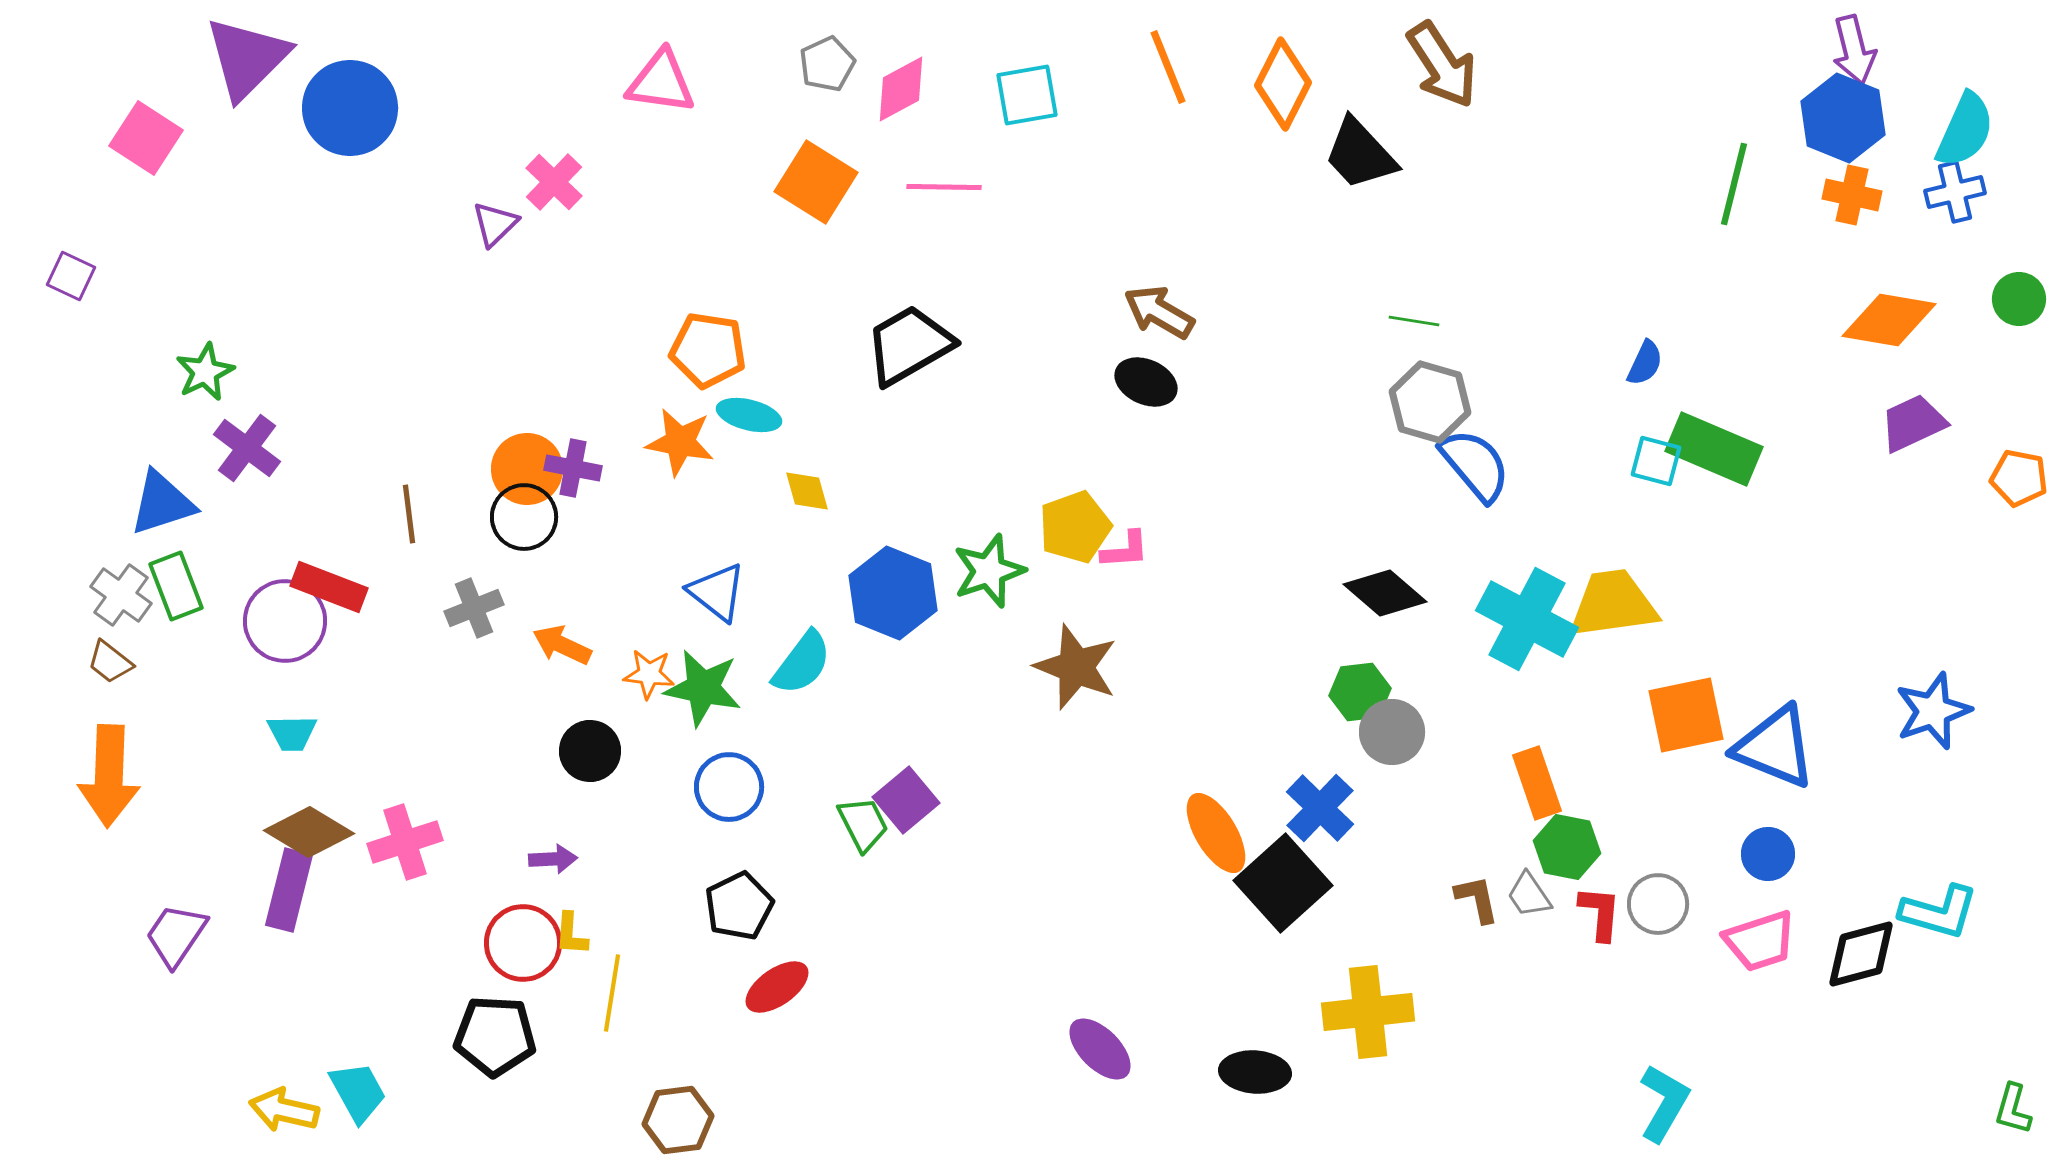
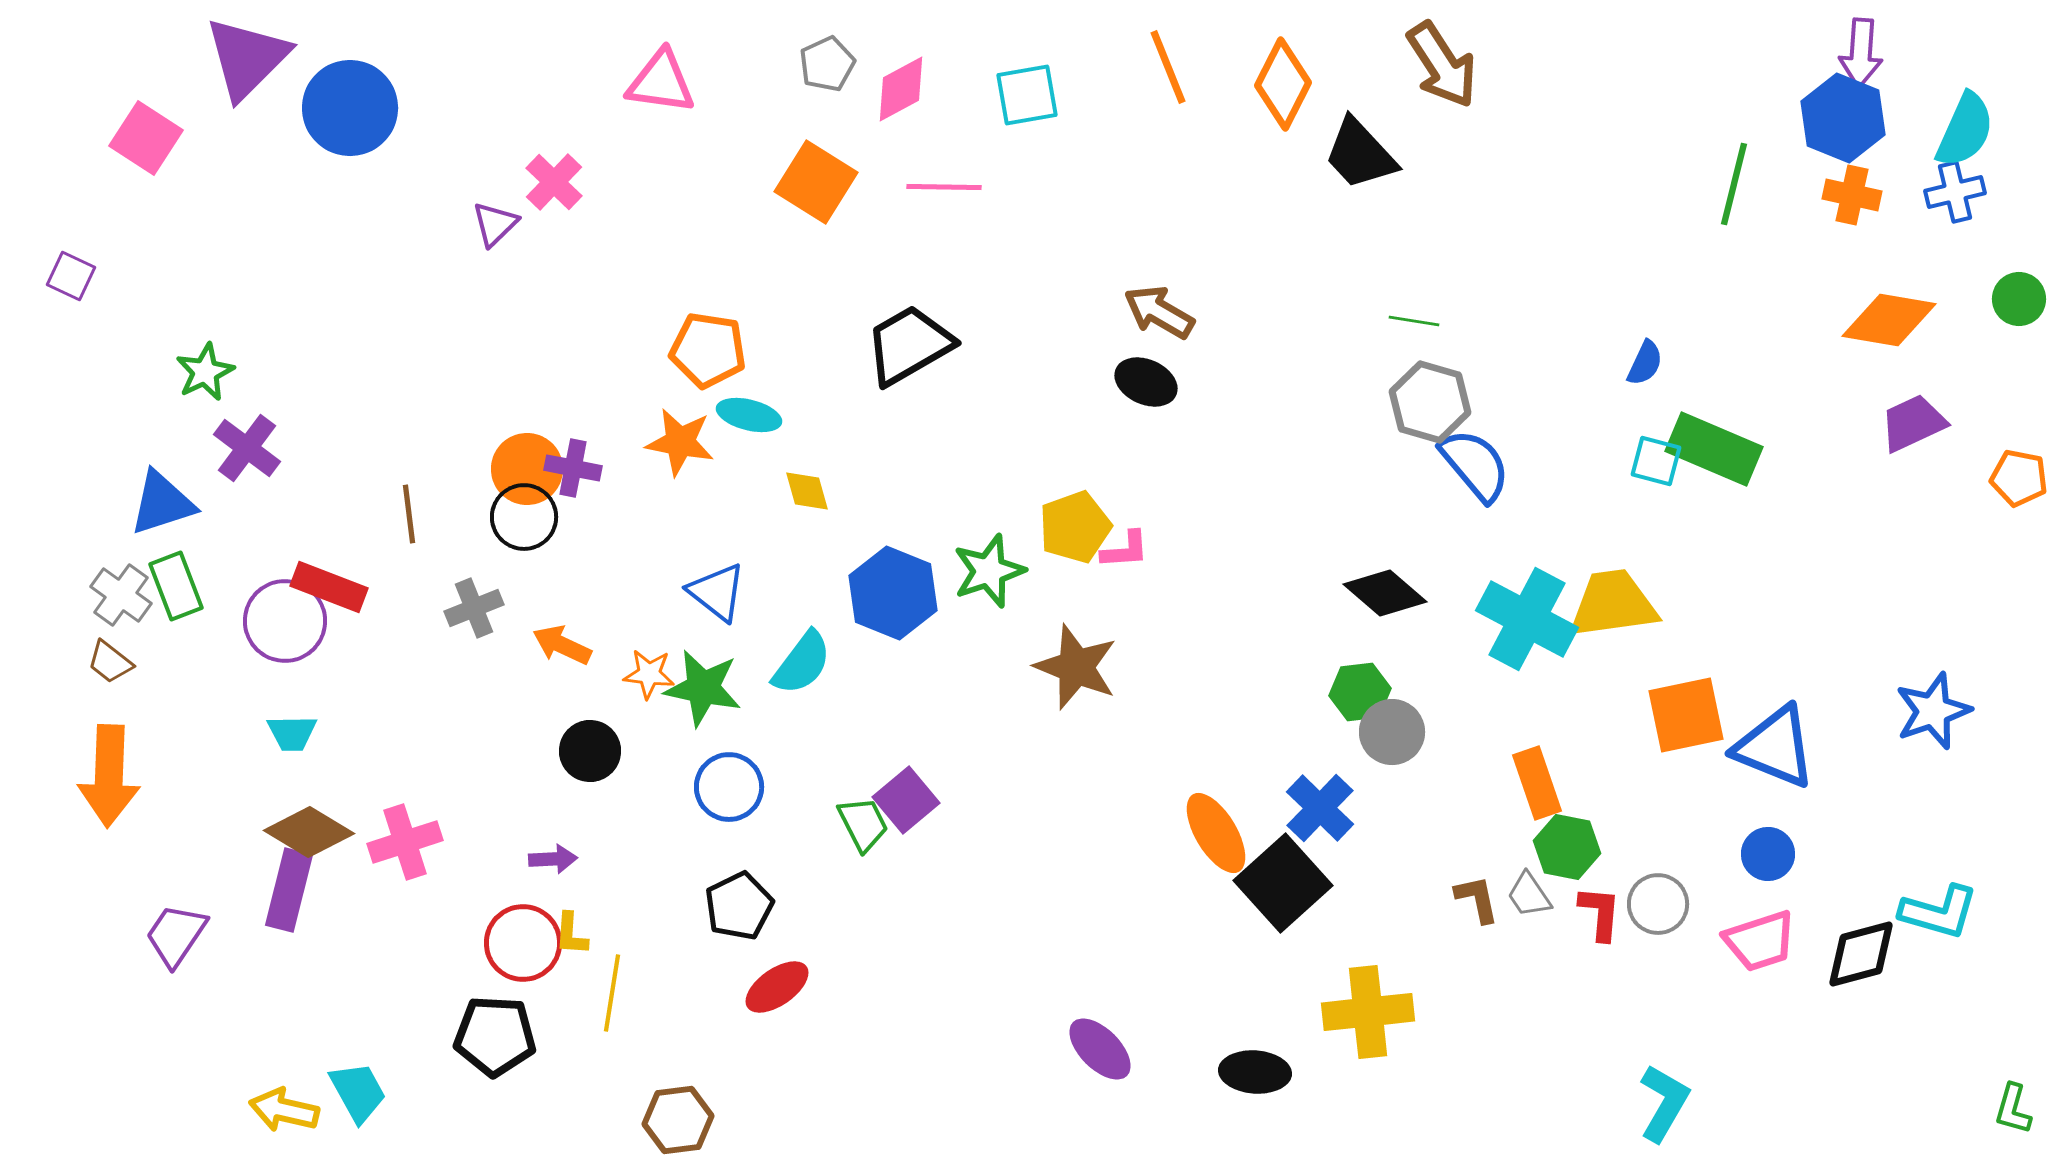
purple arrow at (1854, 50): moved 7 px right, 3 px down; rotated 18 degrees clockwise
